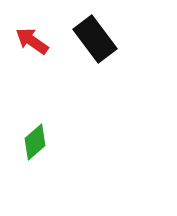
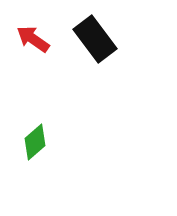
red arrow: moved 1 px right, 2 px up
